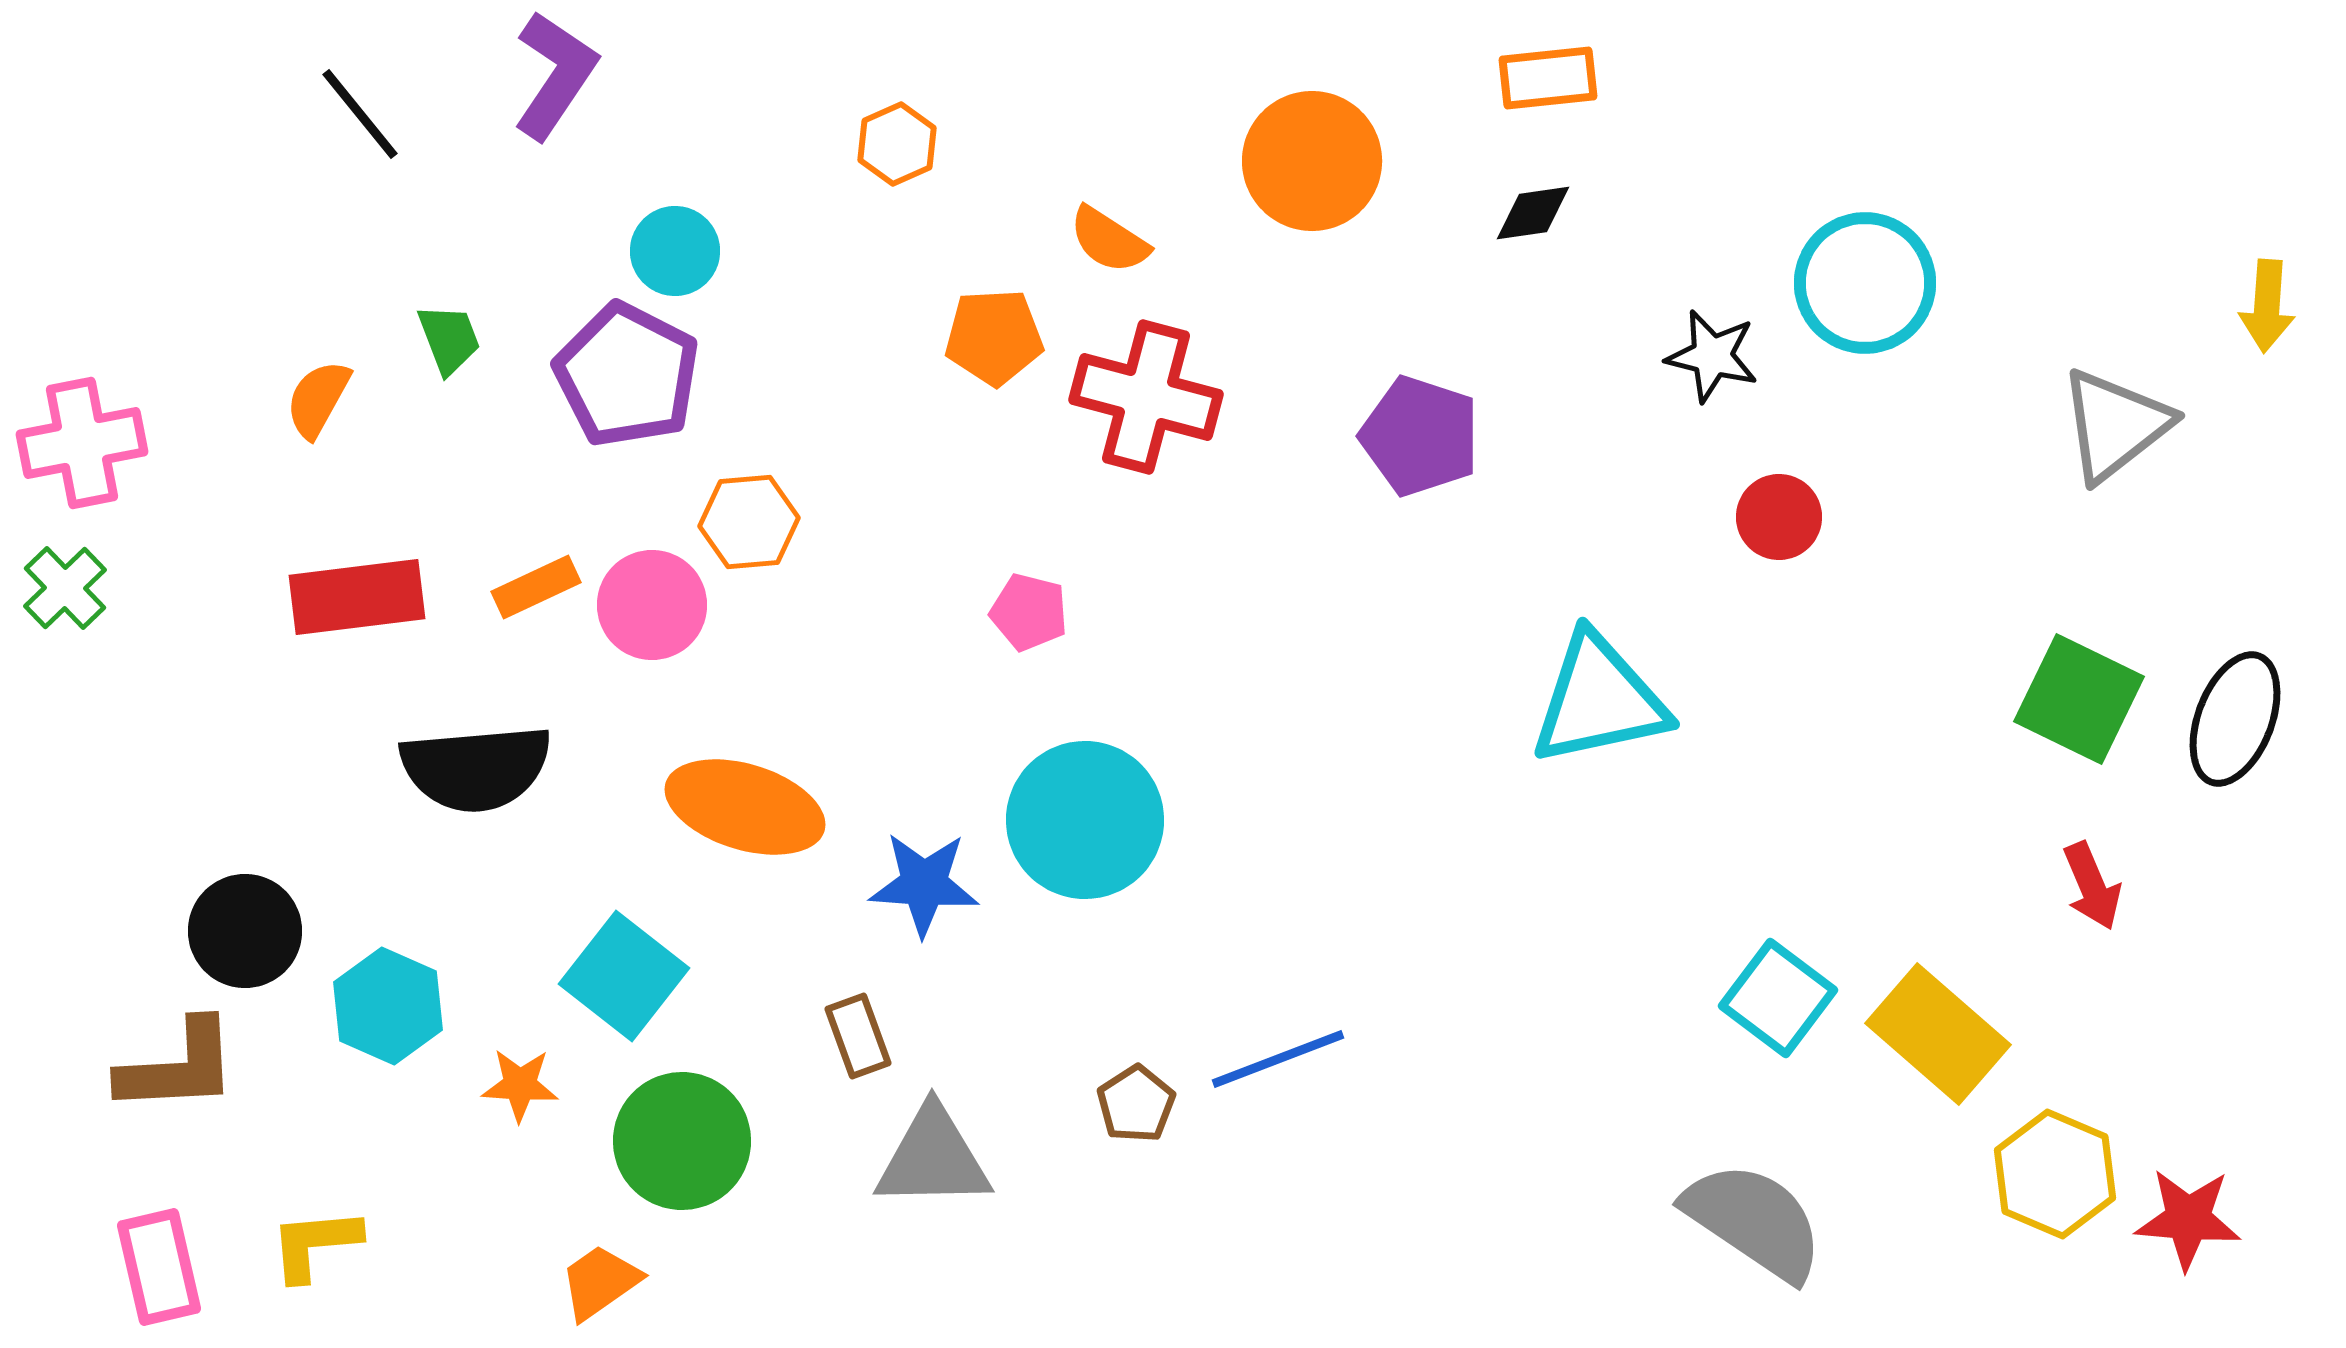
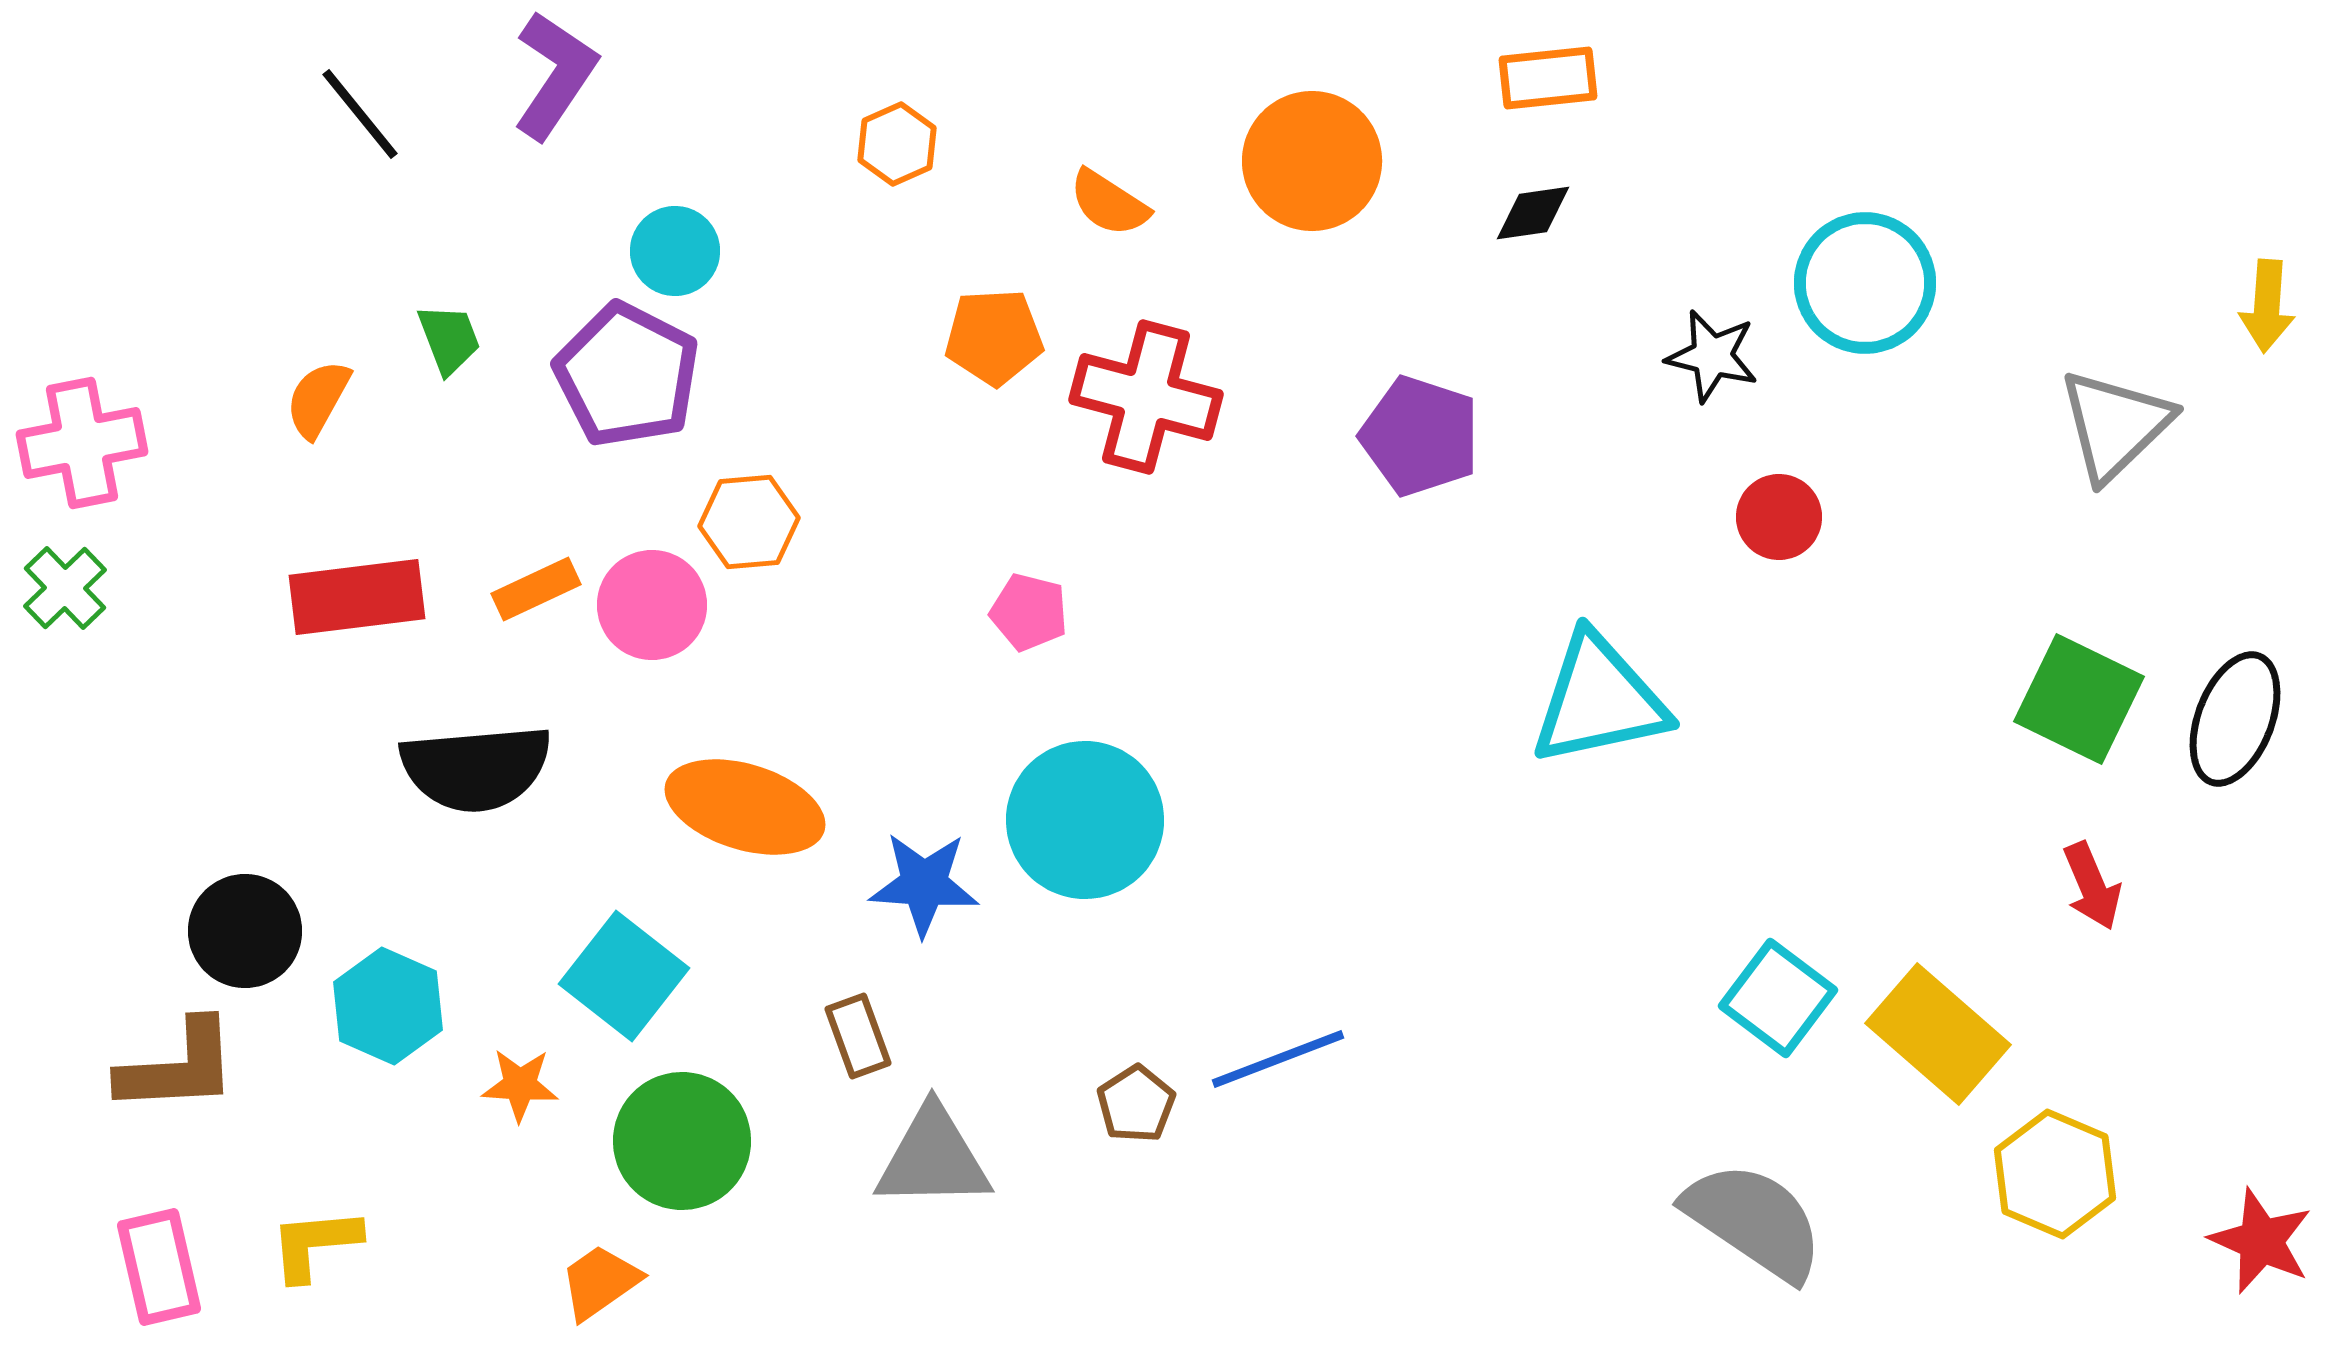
orange semicircle at (1109, 240): moved 37 px up
gray triangle at (2115, 425): rotated 6 degrees counterclockwise
orange rectangle at (536, 587): moved 2 px down
red star at (2188, 1219): moved 73 px right, 22 px down; rotated 19 degrees clockwise
